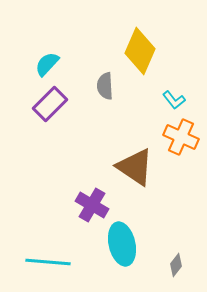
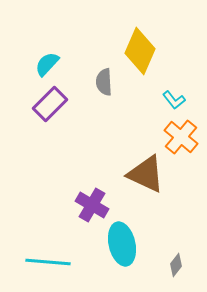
gray semicircle: moved 1 px left, 4 px up
orange cross: rotated 16 degrees clockwise
brown triangle: moved 11 px right, 7 px down; rotated 9 degrees counterclockwise
